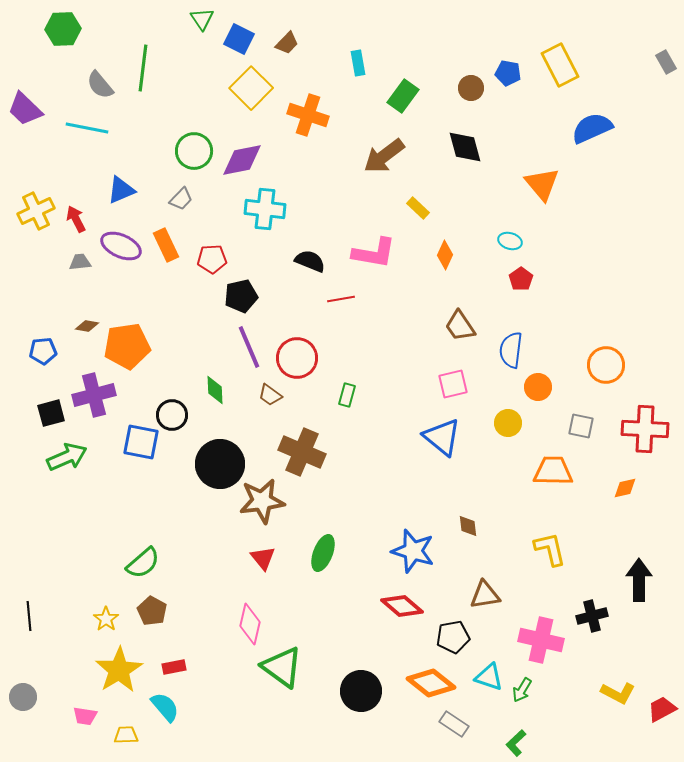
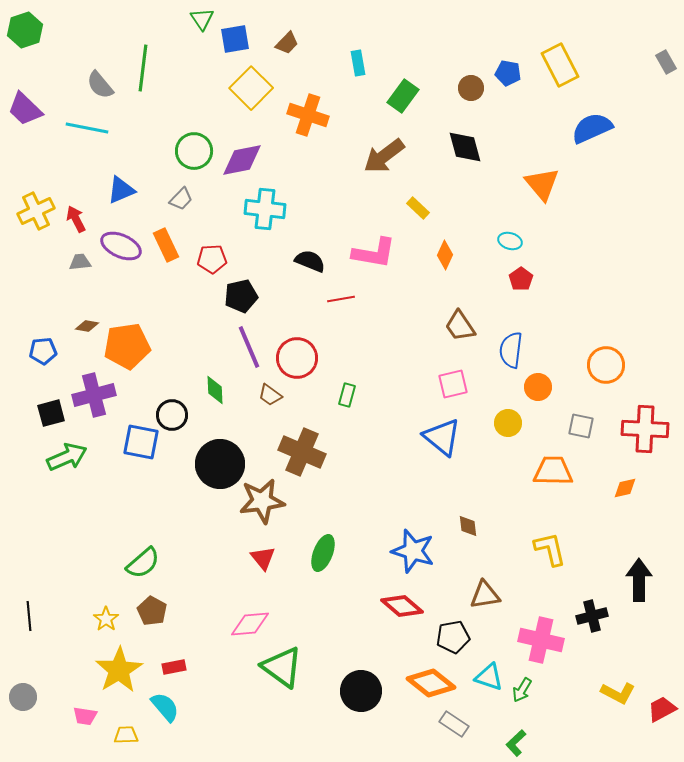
green hexagon at (63, 29): moved 38 px left, 1 px down; rotated 16 degrees counterclockwise
blue square at (239, 39): moved 4 px left; rotated 36 degrees counterclockwise
pink diamond at (250, 624): rotated 72 degrees clockwise
